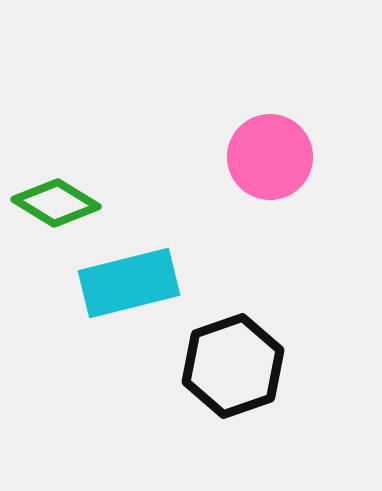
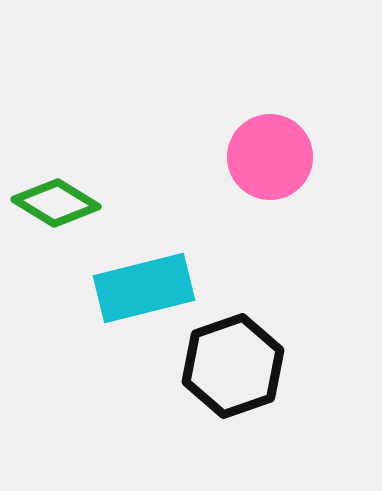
cyan rectangle: moved 15 px right, 5 px down
